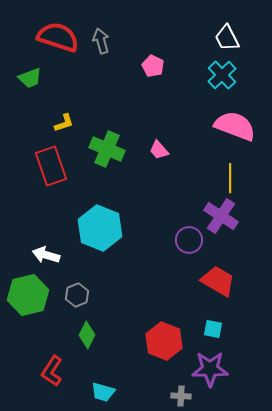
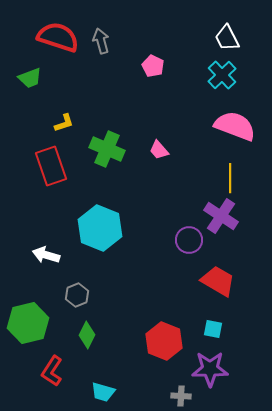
green hexagon: moved 28 px down
